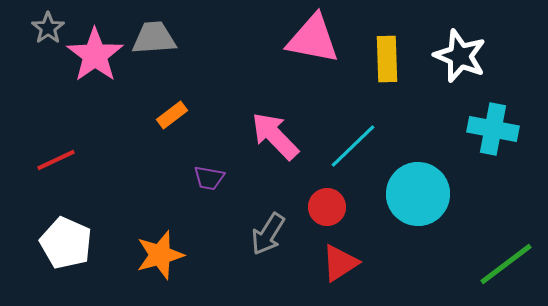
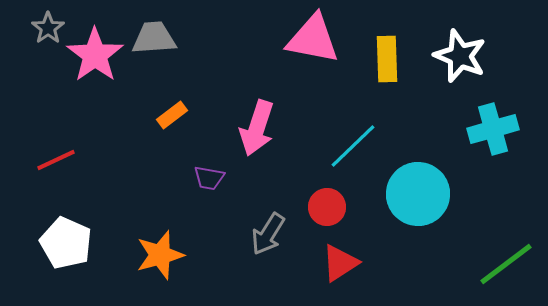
cyan cross: rotated 27 degrees counterclockwise
pink arrow: moved 18 px left, 8 px up; rotated 118 degrees counterclockwise
